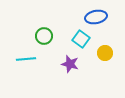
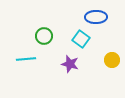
blue ellipse: rotated 10 degrees clockwise
yellow circle: moved 7 px right, 7 px down
